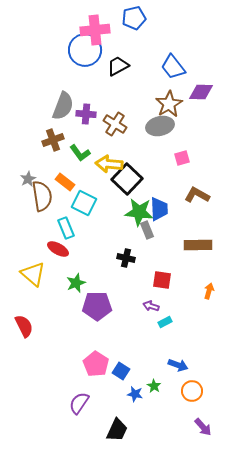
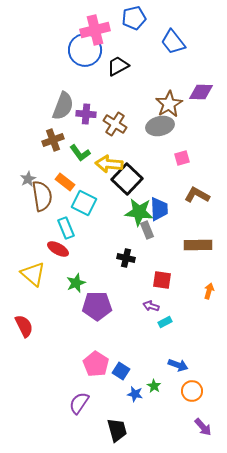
pink cross at (95, 30): rotated 8 degrees counterclockwise
blue trapezoid at (173, 67): moved 25 px up
black trapezoid at (117, 430): rotated 40 degrees counterclockwise
